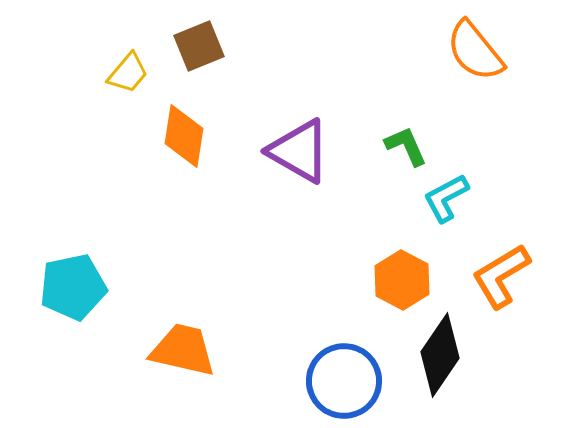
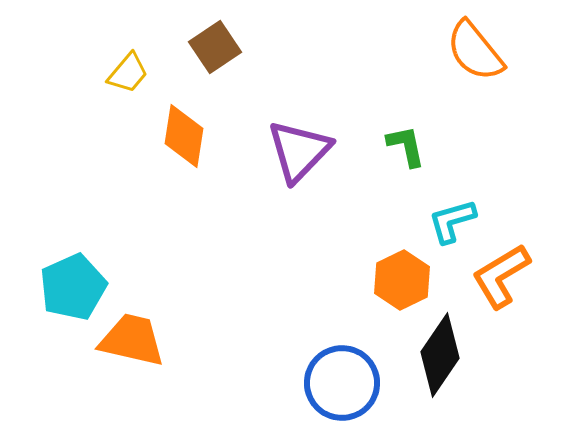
brown square: moved 16 px right, 1 px down; rotated 12 degrees counterclockwise
green L-shape: rotated 12 degrees clockwise
purple triangle: rotated 44 degrees clockwise
cyan L-shape: moved 6 px right, 23 px down; rotated 12 degrees clockwise
orange hexagon: rotated 6 degrees clockwise
cyan pentagon: rotated 12 degrees counterclockwise
orange trapezoid: moved 51 px left, 10 px up
blue circle: moved 2 px left, 2 px down
